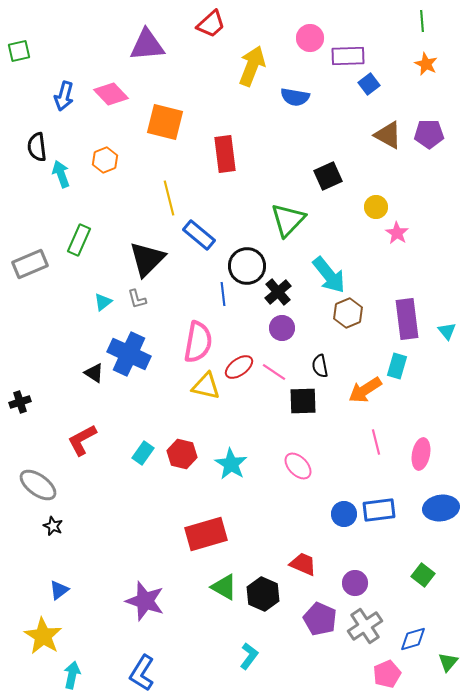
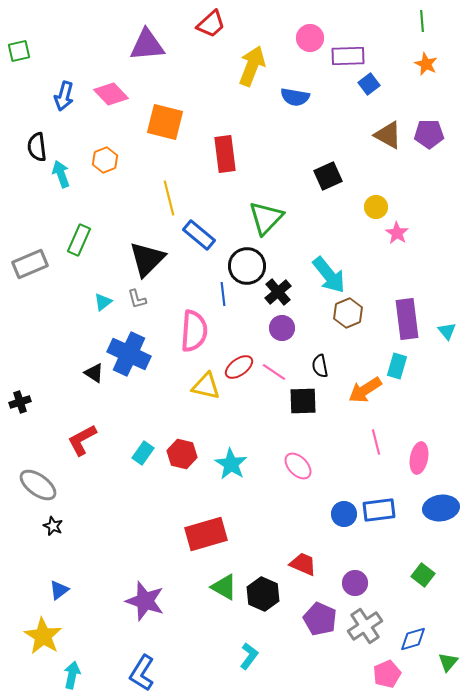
green triangle at (288, 220): moved 22 px left, 2 px up
pink semicircle at (198, 342): moved 4 px left, 11 px up; rotated 6 degrees counterclockwise
pink ellipse at (421, 454): moved 2 px left, 4 px down
